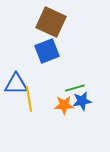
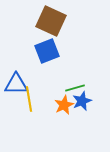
brown square: moved 1 px up
blue star: rotated 12 degrees counterclockwise
orange star: rotated 24 degrees counterclockwise
